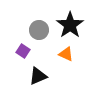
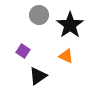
gray circle: moved 15 px up
orange triangle: moved 2 px down
black triangle: rotated 12 degrees counterclockwise
